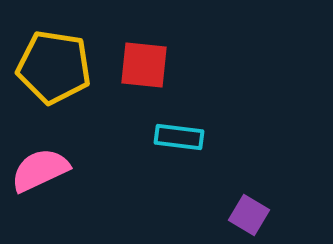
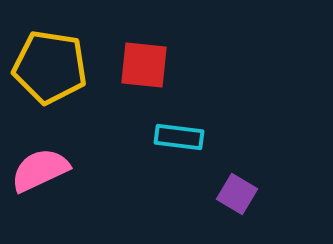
yellow pentagon: moved 4 px left
purple square: moved 12 px left, 21 px up
